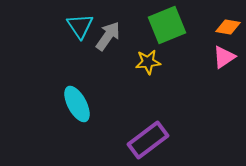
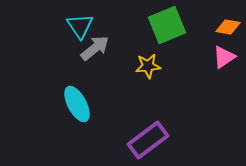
gray arrow: moved 13 px left, 12 px down; rotated 16 degrees clockwise
yellow star: moved 4 px down
